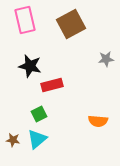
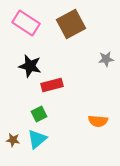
pink rectangle: moved 1 px right, 3 px down; rotated 44 degrees counterclockwise
